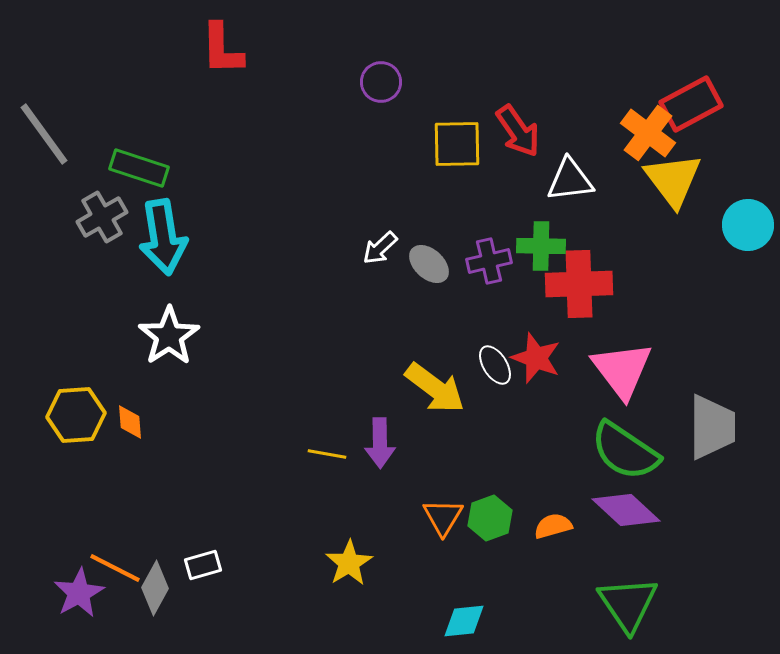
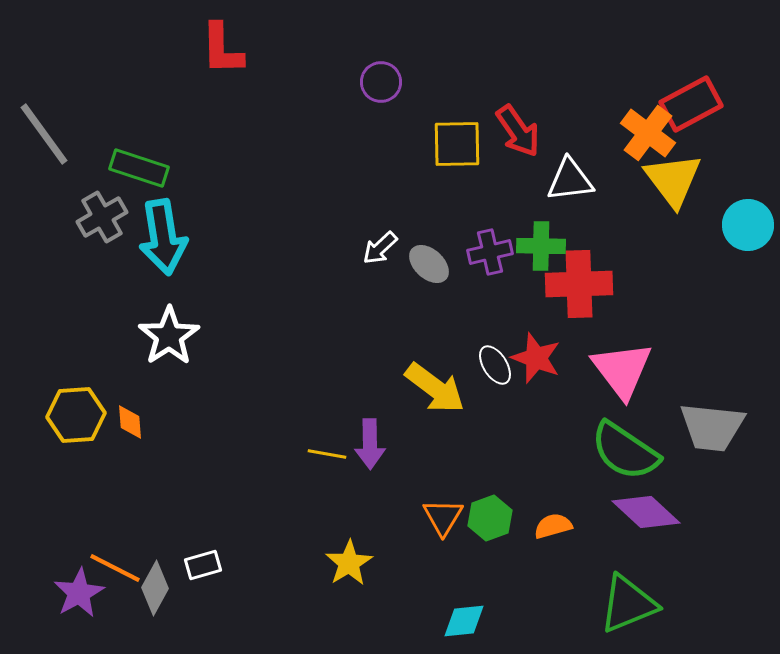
purple cross: moved 1 px right, 9 px up
gray trapezoid: rotated 96 degrees clockwise
purple arrow: moved 10 px left, 1 px down
purple diamond: moved 20 px right, 2 px down
green triangle: rotated 42 degrees clockwise
